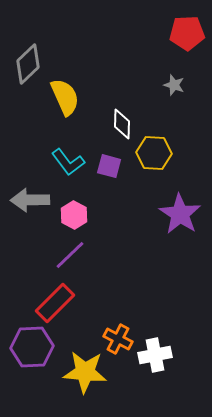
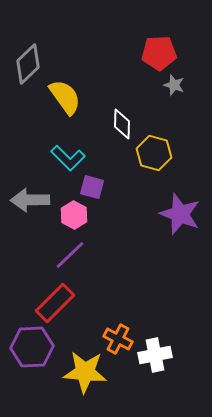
red pentagon: moved 28 px left, 20 px down
yellow semicircle: rotated 12 degrees counterclockwise
yellow hexagon: rotated 12 degrees clockwise
cyan L-shape: moved 4 px up; rotated 8 degrees counterclockwise
purple square: moved 17 px left, 21 px down
purple star: rotated 12 degrees counterclockwise
